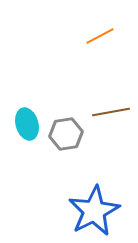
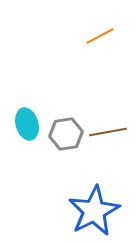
brown line: moved 3 px left, 20 px down
